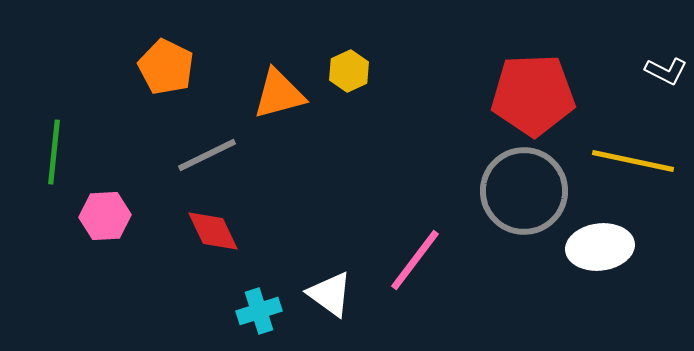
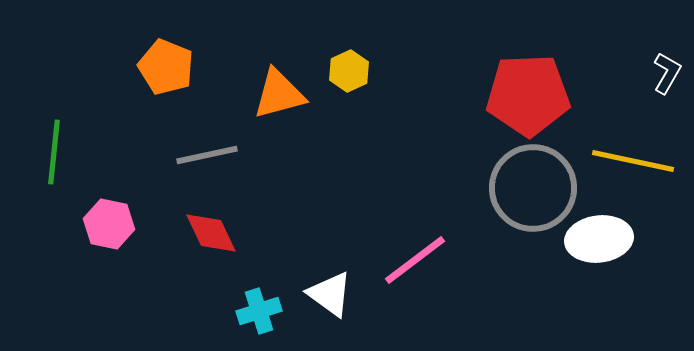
orange pentagon: rotated 4 degrees counterclockwise
white L-shape: moved 1 px right, 2 px down; rotated 87 degrees counterclockwise
red pentagon: moved 5 px left
gray line: rotated 14 degrees clockwise
gray circle: moved 9 px right, 3 px up
pink hexagon: moved 4 px right, 8 px down; rotated 15 degrees clockwise
red diamond: moved 2 px left, 2 px down
white ellipse: moved 1 px left, 8 px up
pink line: rotated 16 degrees clockwise
